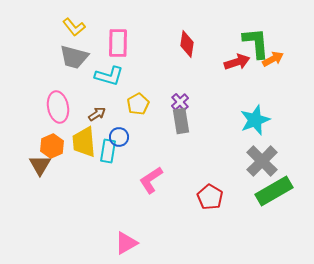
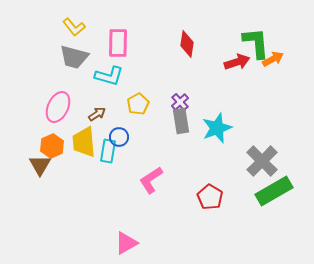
pink ellipse: rotated 36 degrees clockwise
cyan star: moved 38 px left, 8 px down
